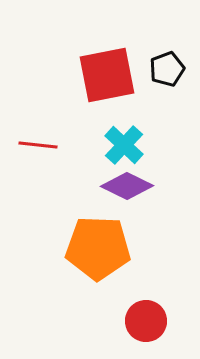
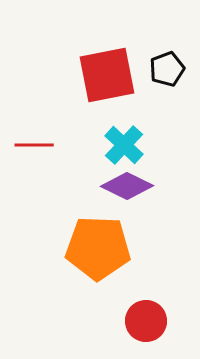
red line: moved 4 px left; rotated 6 degrees counterclockwise
